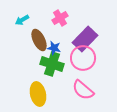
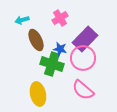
cyan arrow: rotated 16 degrees clockwise
brown ellipse: moved 3 px left
blue star: moved 6 px right, 1 px down
